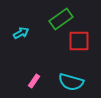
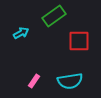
green rectangle: moved 7 px left, 3 px up
cyan semicircle: moved 1 px left, 1 px up; rotated 25 degrees counterclockwise
